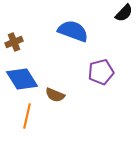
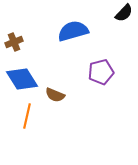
blue semicircle: rotated 36 degrees counterclockwise
